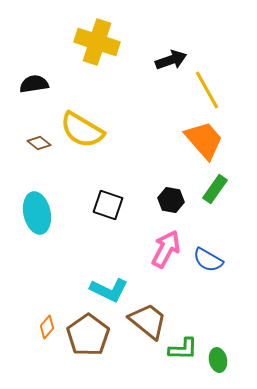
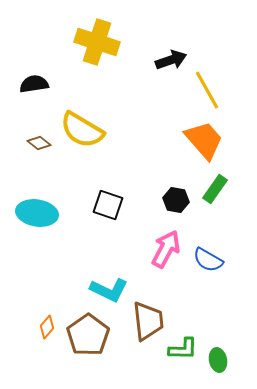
black hexagon: moved 5 px right
cyan ellipse: rotated 69 degrees counterclockwise
brown trapezoid: rotated 45 degrees clockwise
